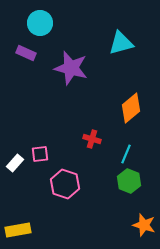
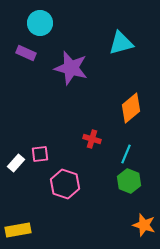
white rectangle: moved 1 px right
